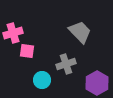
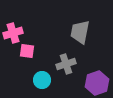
gray trapezoid: rotated 125 degrees counterclockwise
purple hexagon: rotated 10 degrees clockwise
